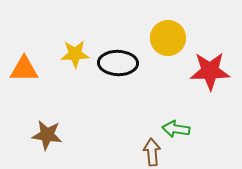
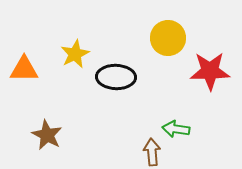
yellow star: rotated 24 degrees counterclockwise
black ellipse: moved 2 px left, 14 px down
brown star: rotated 20 degrees clockwise
